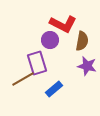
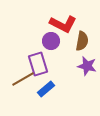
purple circle: moved 1 px right, 1 px down
purple rectangle: moved 1 px right, 1 px down
blue rectangle: moved 8 px left
